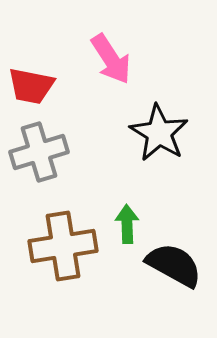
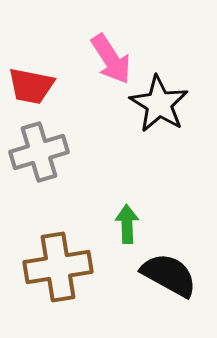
black star: moved 29 px up
brown cross: moved 5 px left, 21 px down
black semicircle: moved 5 px left, 10 px down
